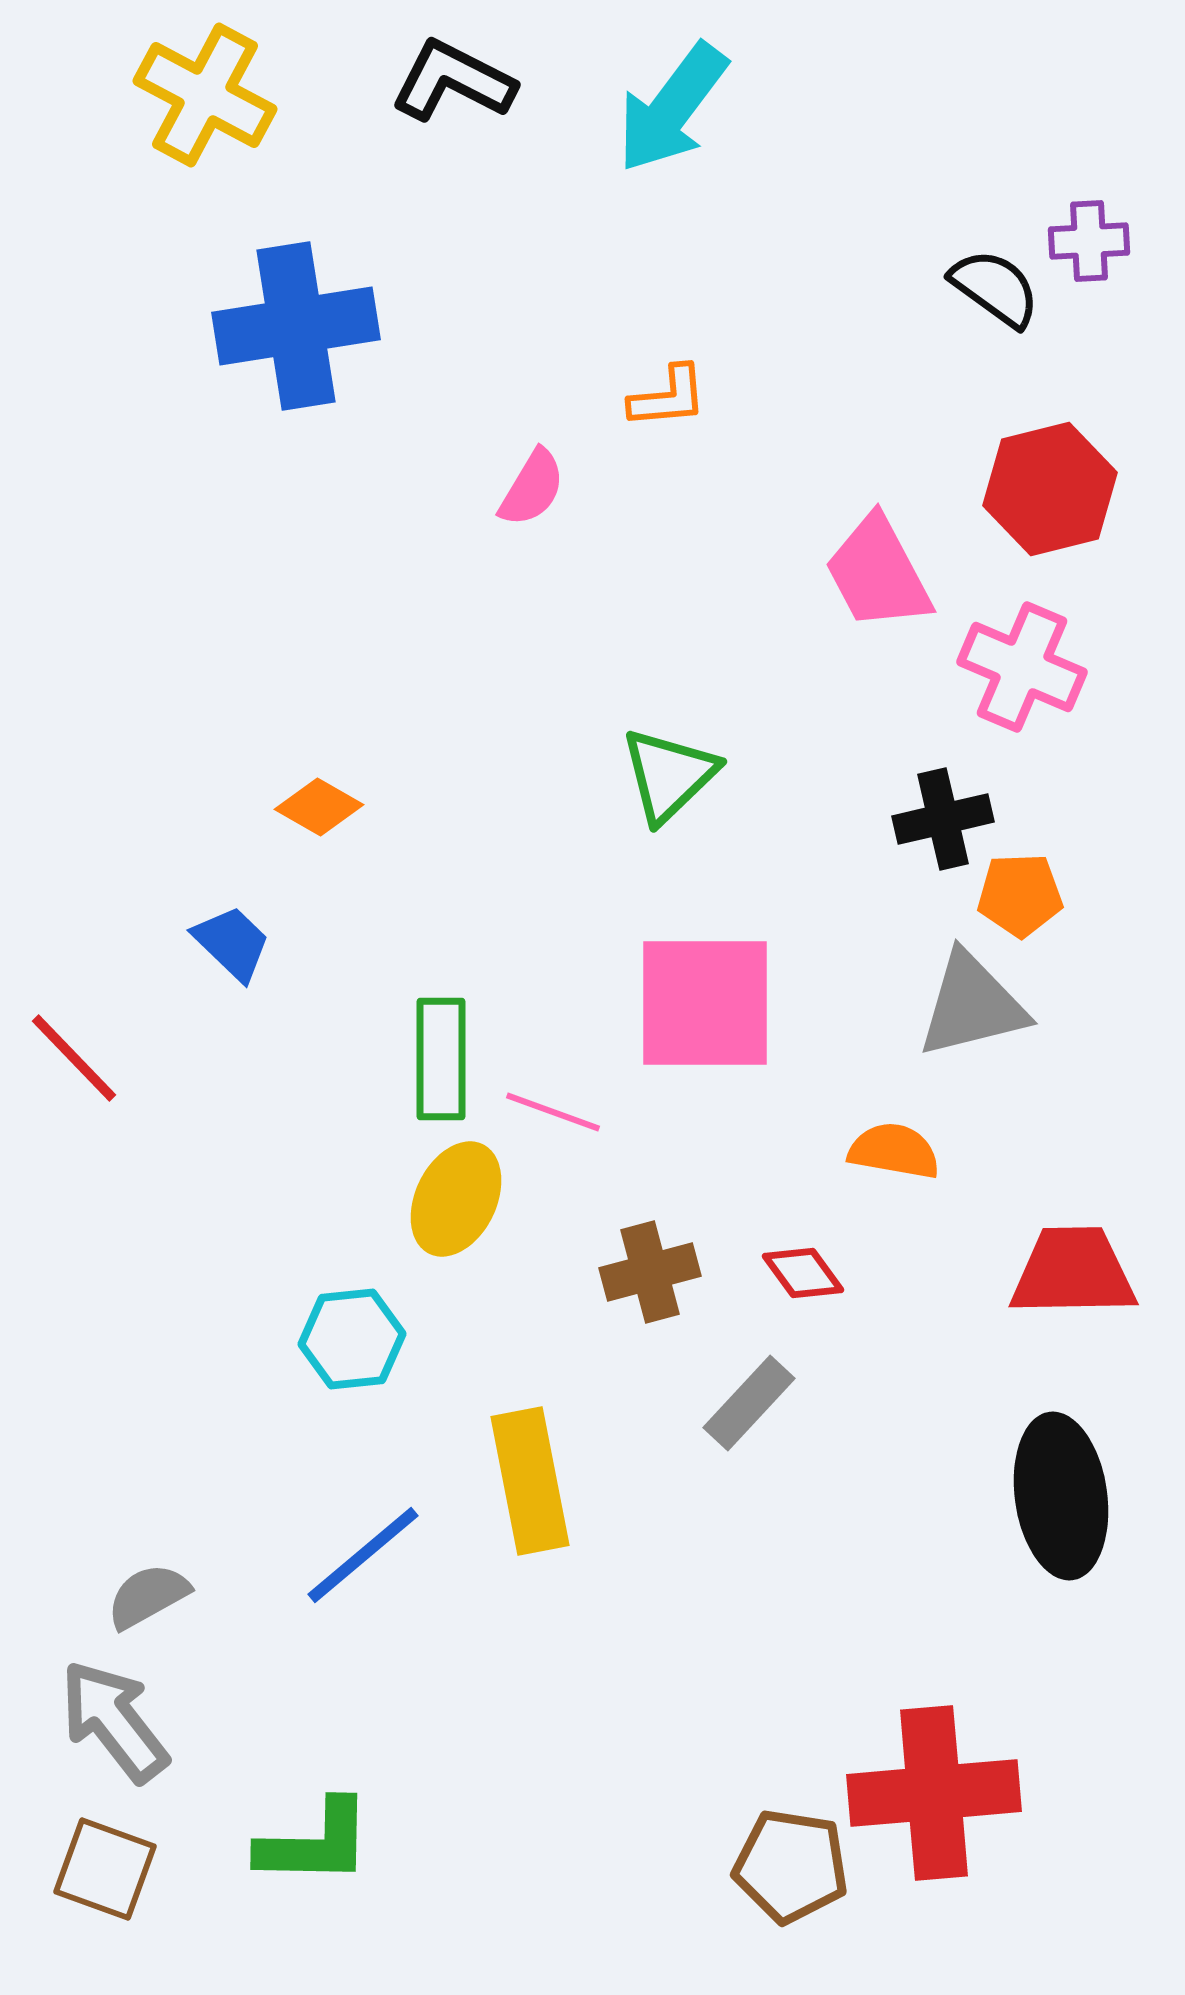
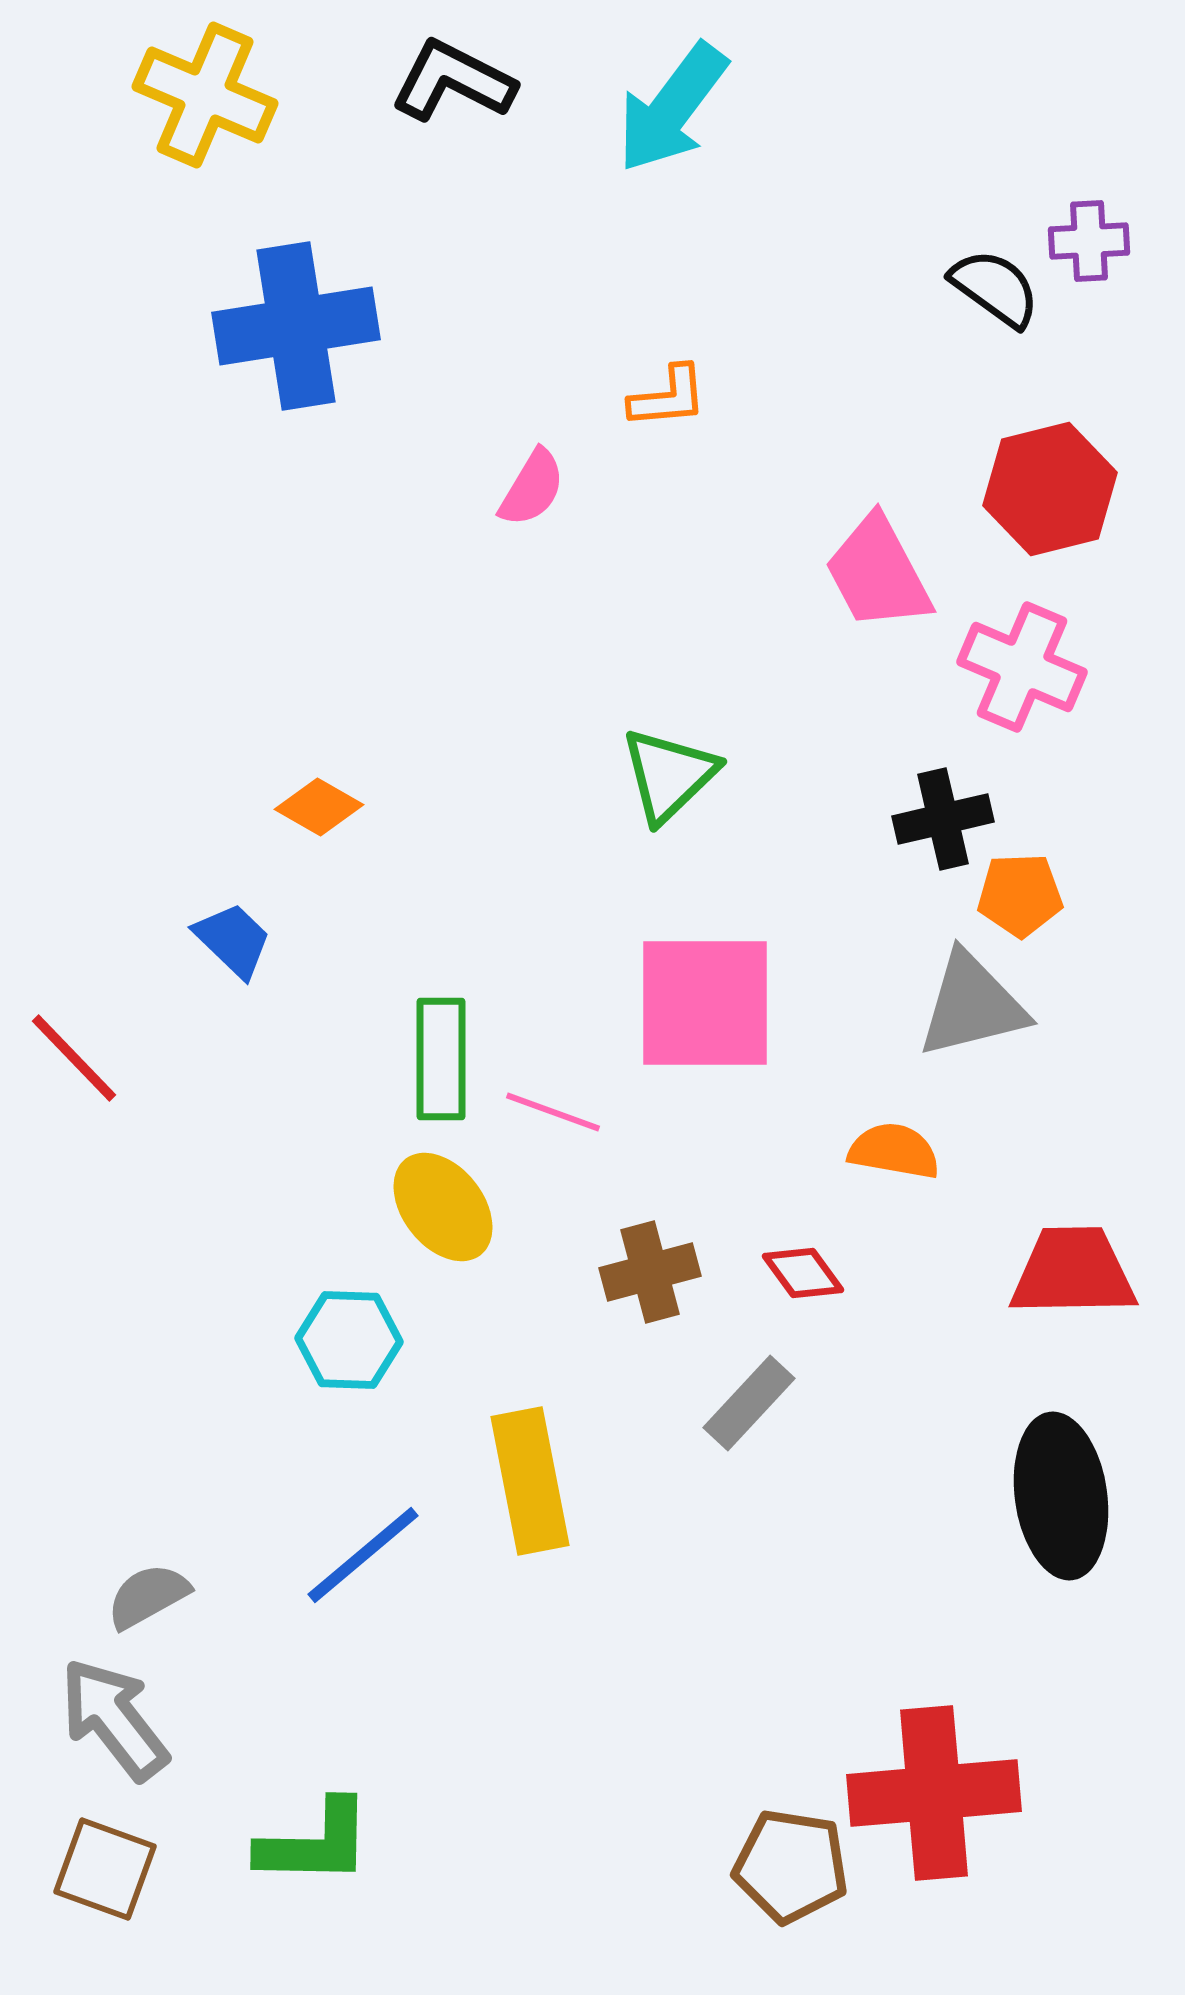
yellow cross: rotated 5 degrees counterclockwise
blue trapezoid: moved 1 px right, 3 px up
yellow ellipse: moved 13 px left, 8 px down; rotated 64 degrees counterclockwise
cyan hexagon: moved 3 px left, 1 px down; rotated 8 degrees clockwise
gray arrow: moved 2 px up
